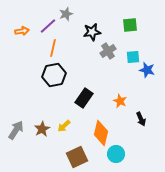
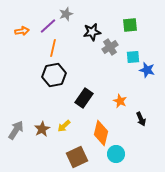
gray cross: moved 2 px right, 4 px up
